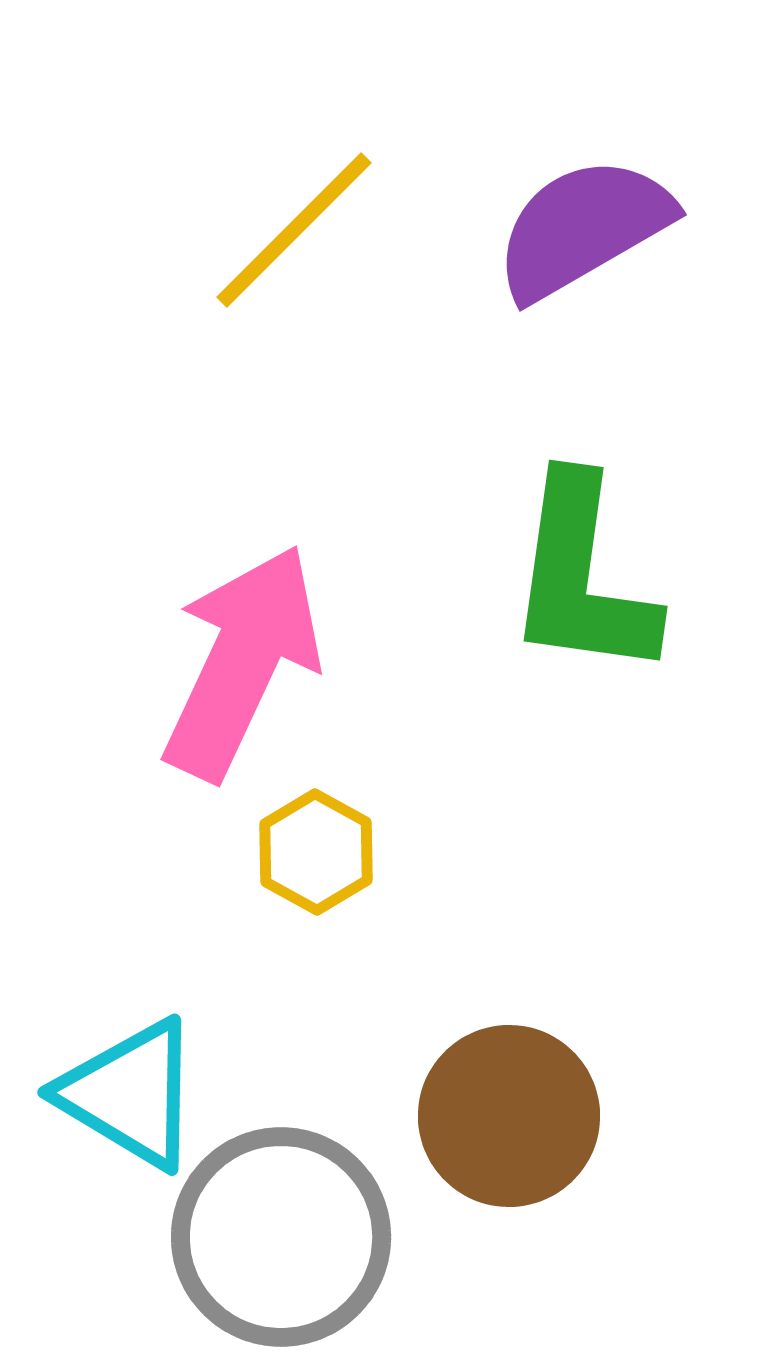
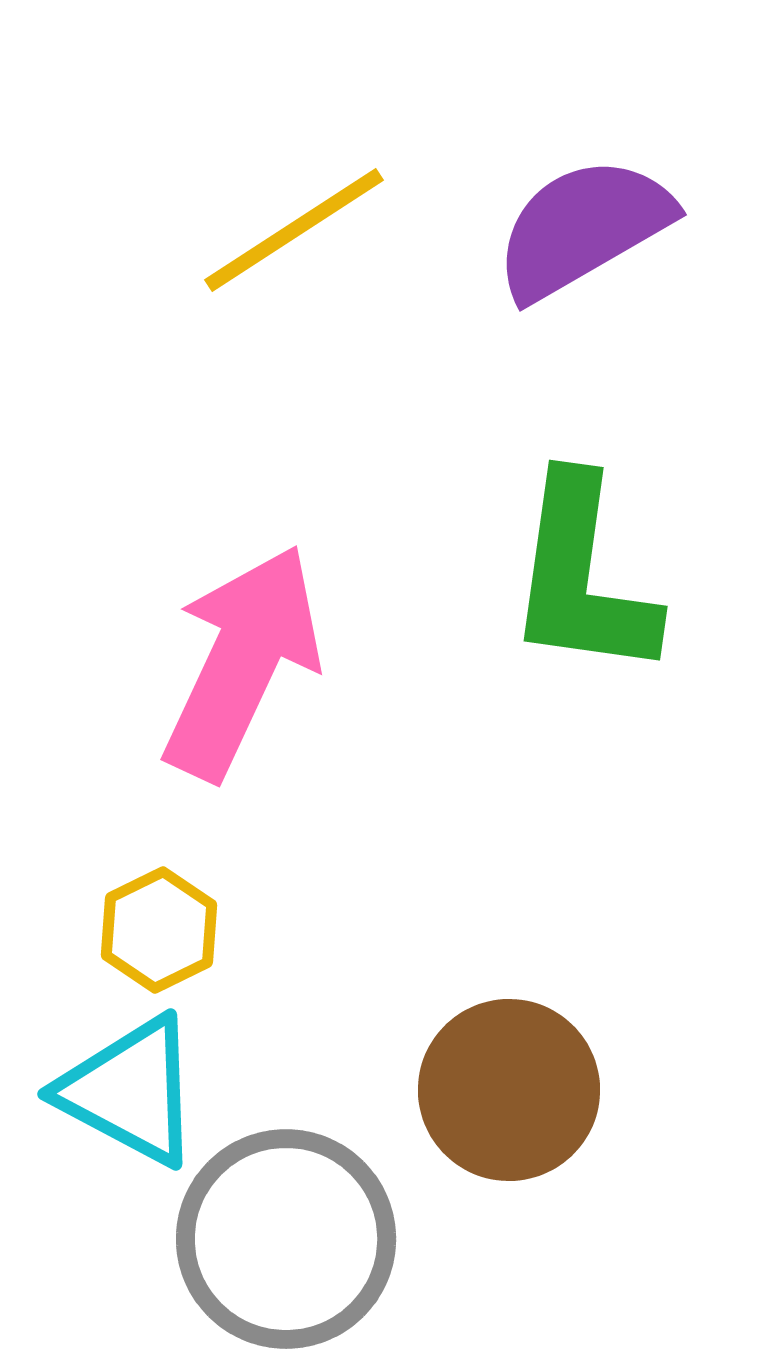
yellow line: rotated 12 degrees clockwise
yellow hexagon: moved 157 px left, 78 px down; rotated 5 degrees clockwise
cyan triangle: moved 3 px up; rotated 3 degrees counterclockwise
brown circle: moved 26 px up
gray circle: moved 5 px right, 2 px down
